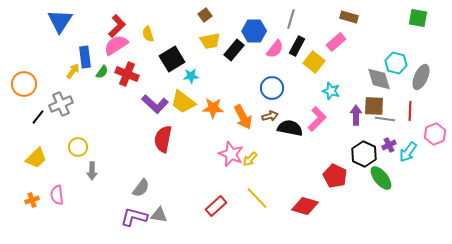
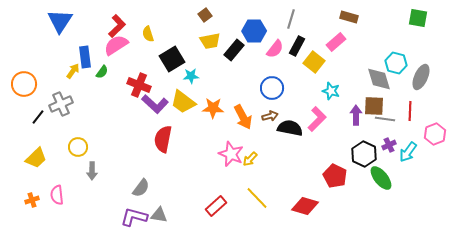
red cross at (127, 74): moved 12 px right, 11 px down
